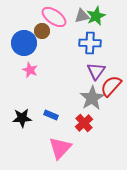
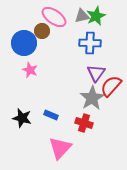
purple triangle: moved 2 px down
black star: rotated 18 degrees clockwise
red cross: rotated 30 degrees counterclockwise
